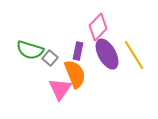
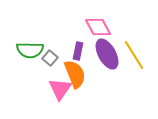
pink diamond: rotated 72 degrees counterclockwise
green semicircle: rotated 16 degrees counterclockwise
